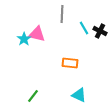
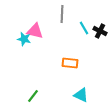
pink triangle: moved 2 px left, 3 px up
cyan star: rotated 24 degrees counterclockwise
cyan triangle: moved 2 px right
